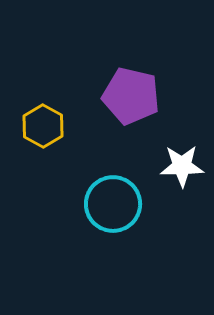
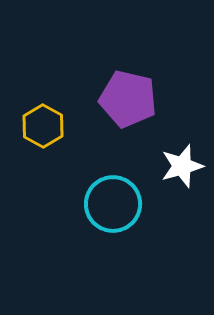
purple pentagon: moved 3 px left, 3 px down
white star: rotated 15 degrees counterclockwise
